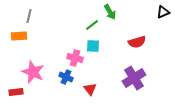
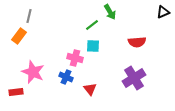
orange rectangle: rotated 49 degrees counterclockwise
red semicircle: rotated 12 degrees clockwise
